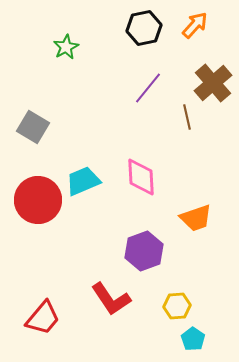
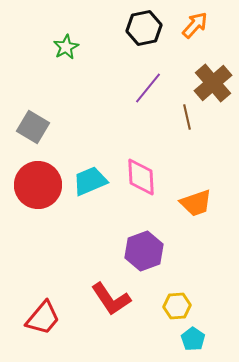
cyan trapezoid: moved 7 px right
red circle: moved 15 px up
orange trapezoid: moved 15 px up
